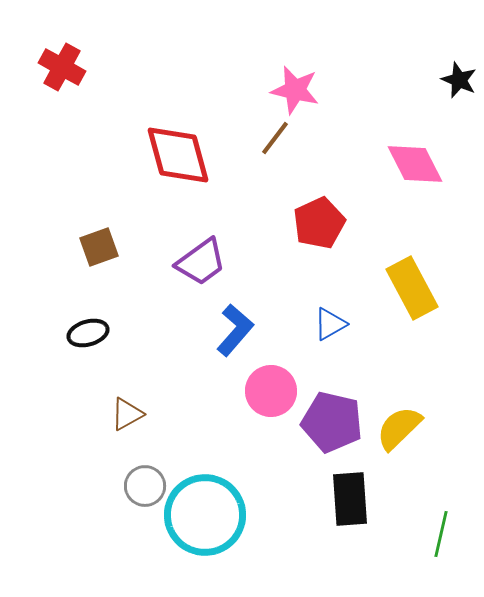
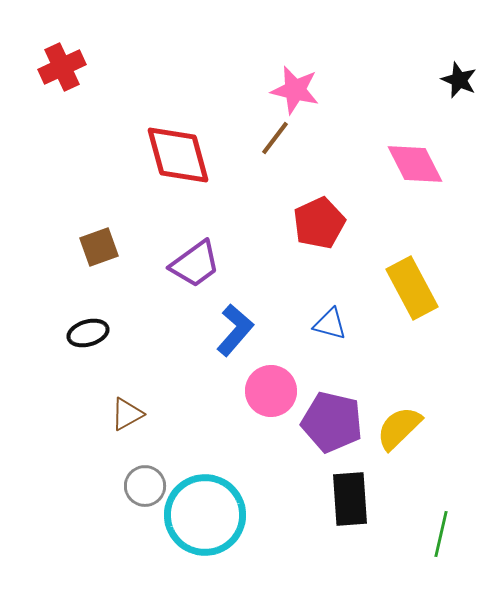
red cross: rotated 36 degrees clockwise
purple trapezoid: moved 6 px left, 2 px down
blue triangle: rotated 45 degrees clockwise
